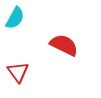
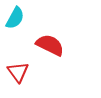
red semicircle: moved 14 px left
